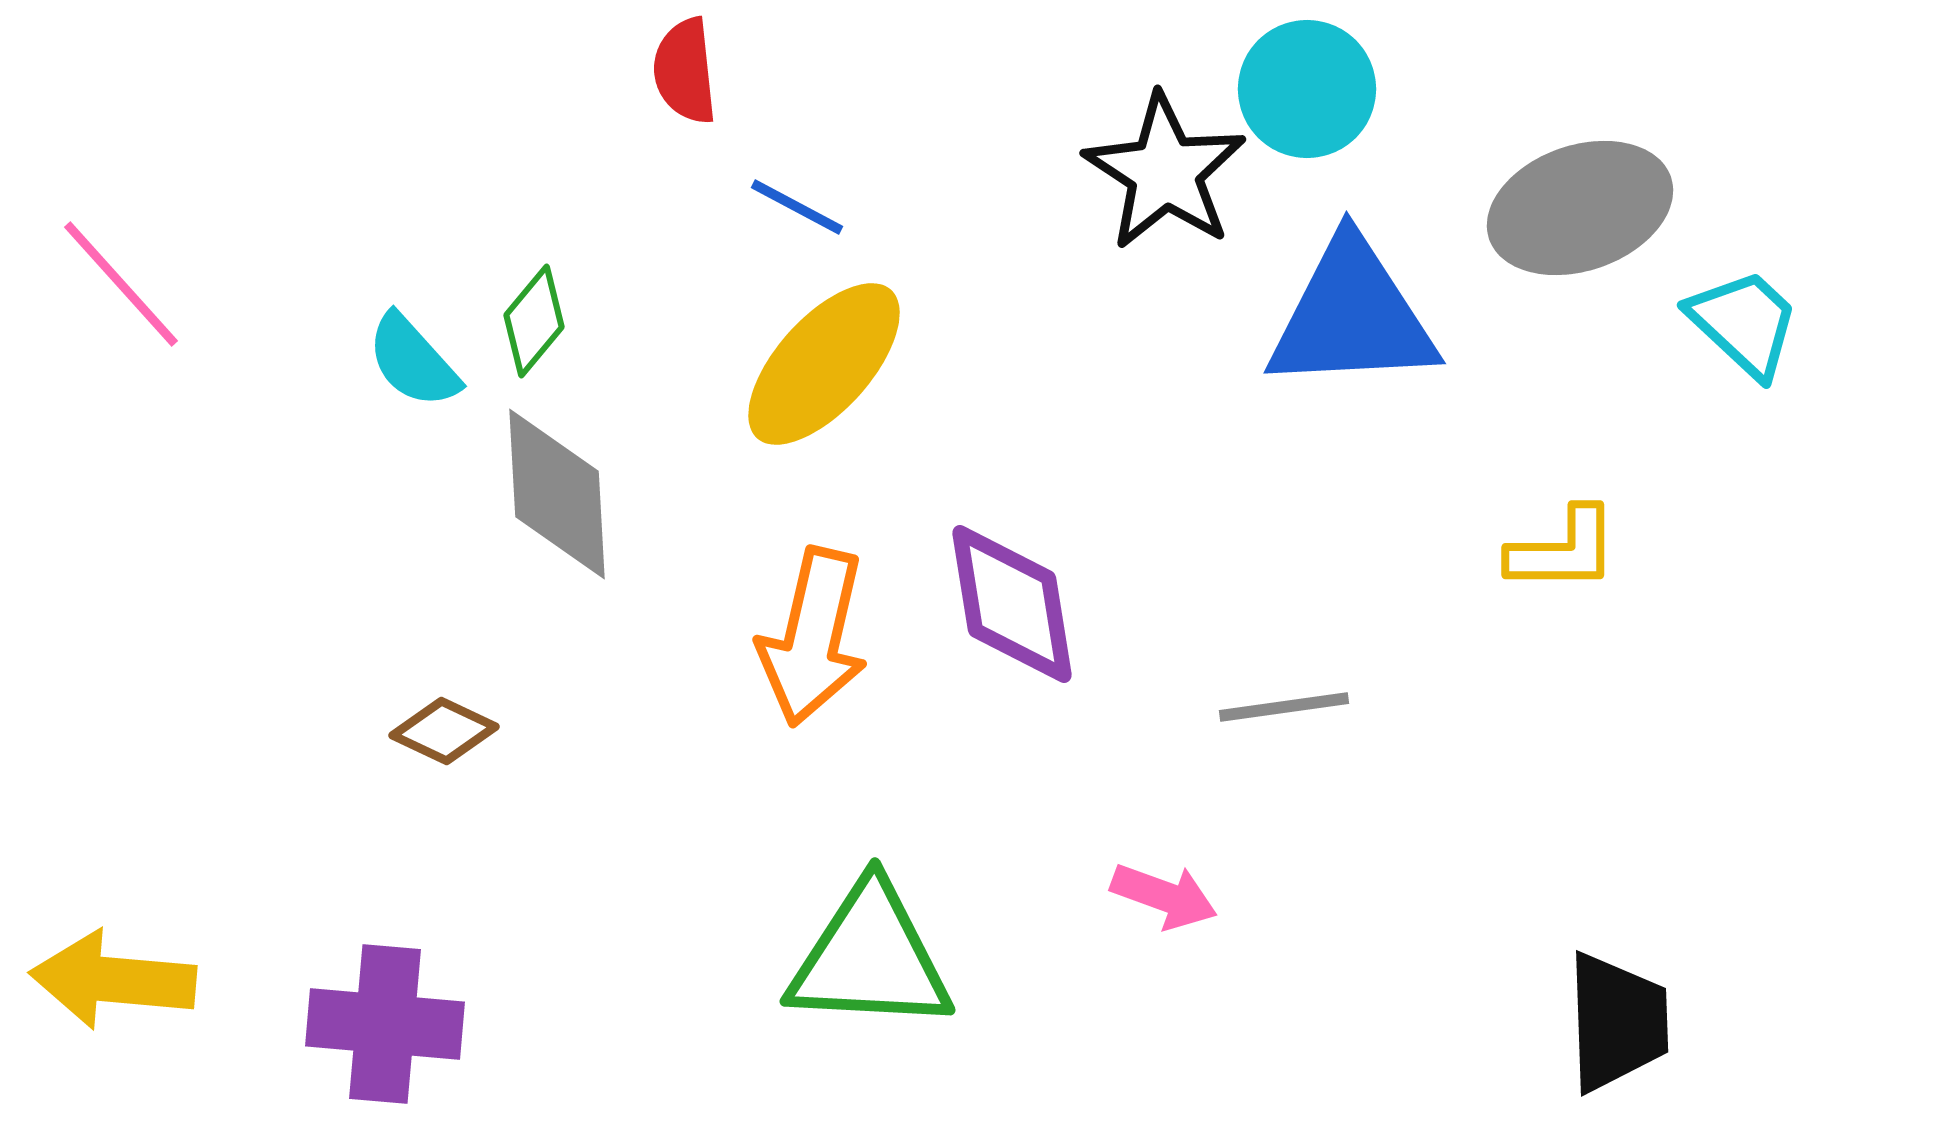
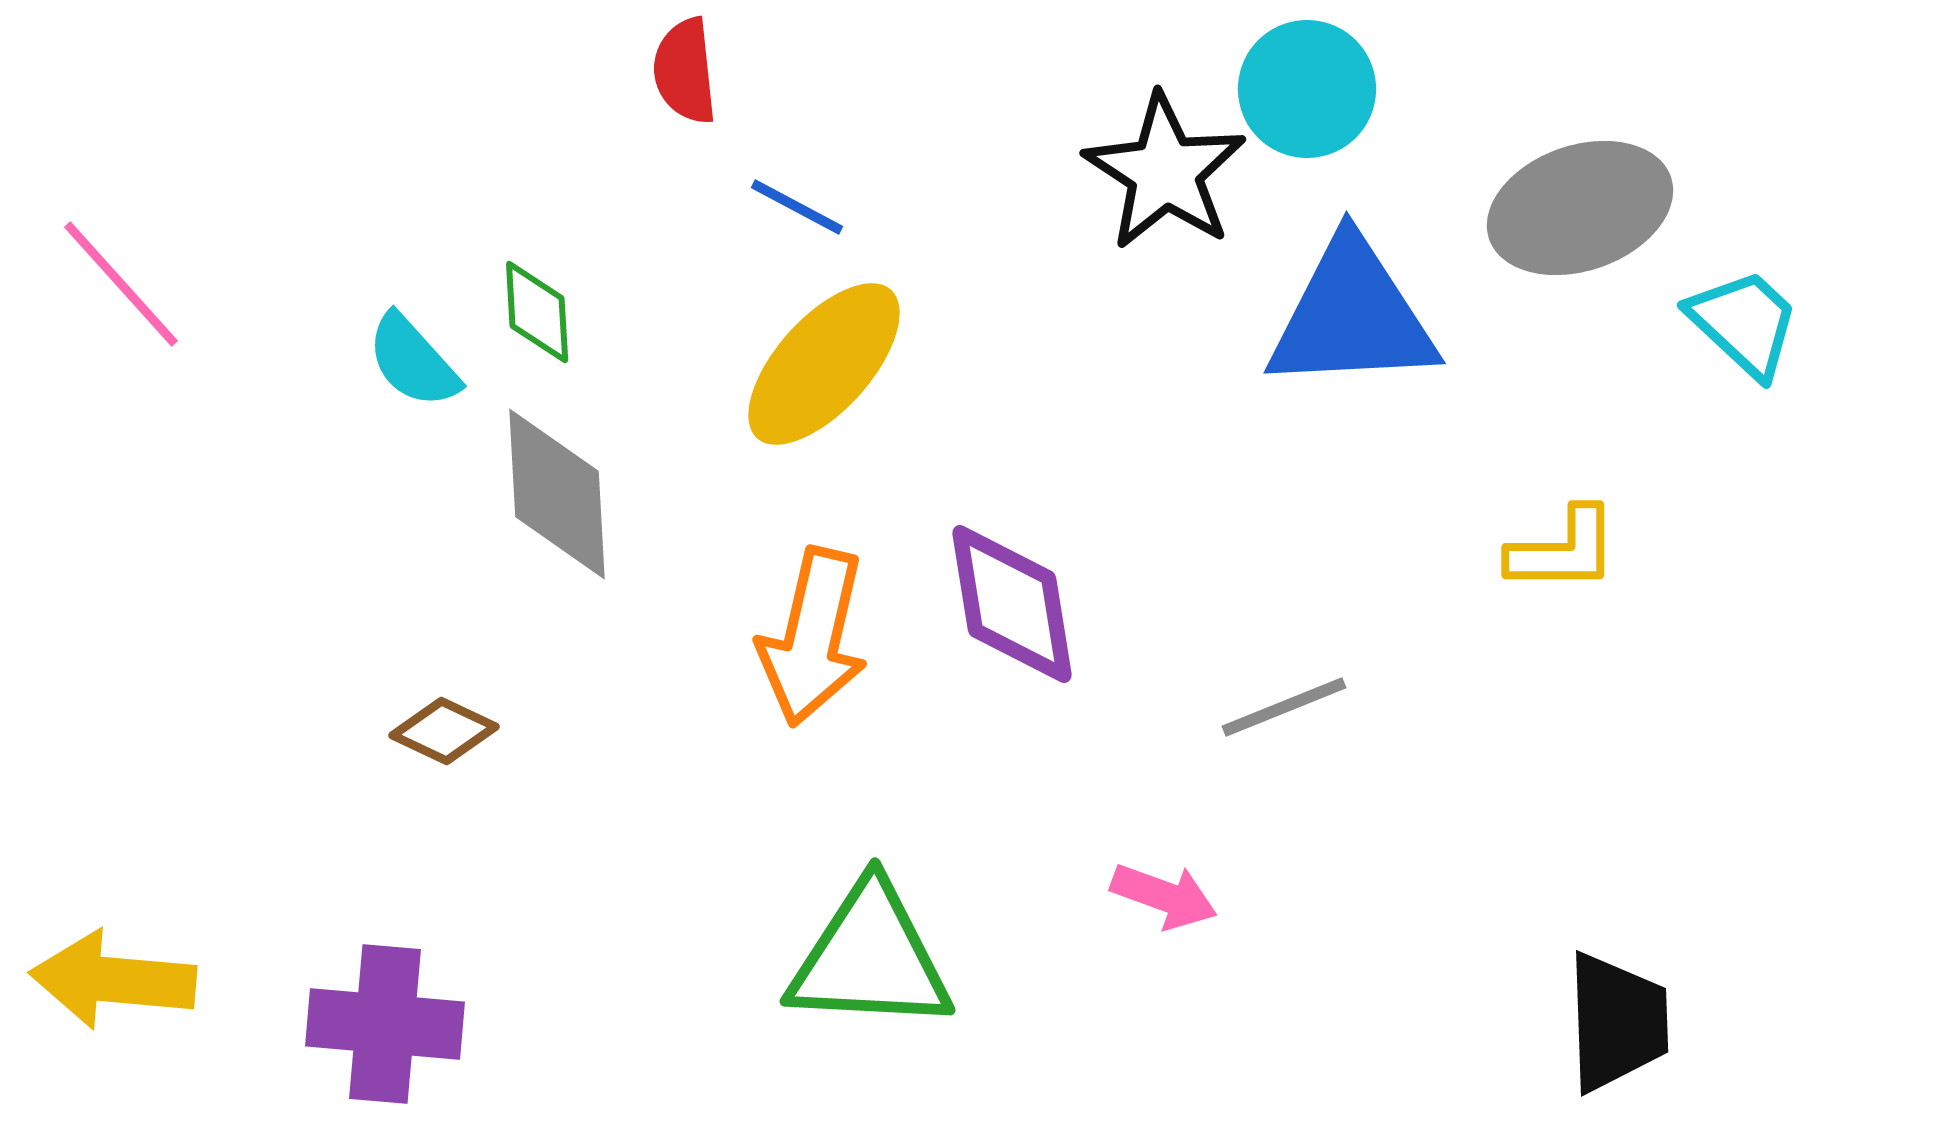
green diamond: moved 3 px right, 9 px up; rotated 43 degrees counterclockwise
gray line: rotated 14 degrees counterclockwise
